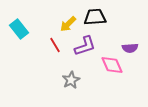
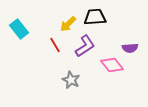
purple L-shape: rotated 15 degrees counterclockwise
pink diamond: rotated 15 degrees counterclockwise
gray star: rotated 18 degrees counterclockwise
